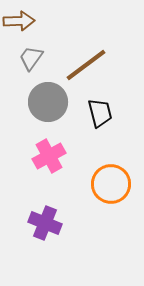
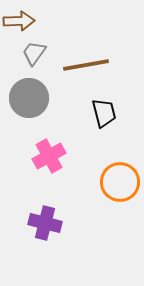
gray trapezoid: moved 3 px right, 5 px up
brown line: rotated 27 degrees clockwise
gray circle: moved 19 px left, 4 px up
black trapezoid: moved 4 px right
orange circle: moved 9 px right, 2 px up
purple cross: rotated 8 degrees counterclockwise
